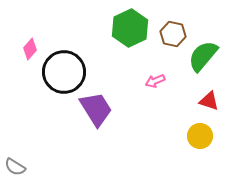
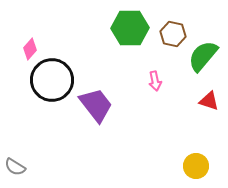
green hexagon: rotated 24 degrees clockwise
black circle: moved 12 px left, 8 px down
pink arrow: rotated 78 degrees counterclockwise
purple trapezoid: moved 4 px up; rotated 6 degrees counterclockwise
yellow circle: moved 4 px left, 30 px down
